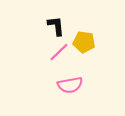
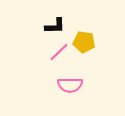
black L-shape: moved 1 px left; rotated 95 degrees clockwise
pink semicircle: rotated 10 degrees clockwise
